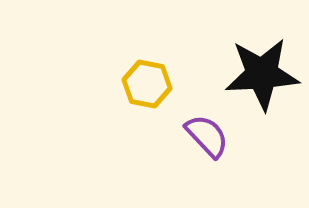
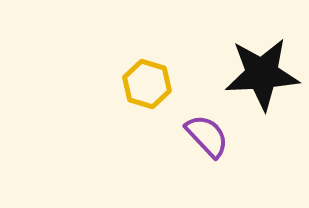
yellow hexagon: rotated 6 degrees clockwise
